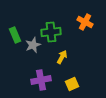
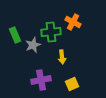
orange cross: moved 12 px left
yellow arrow: rotated 144 degrees clockwise
